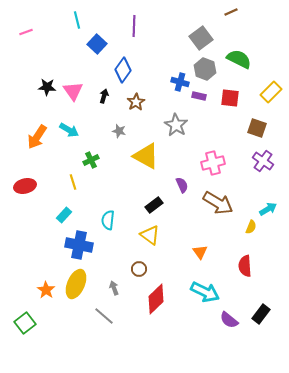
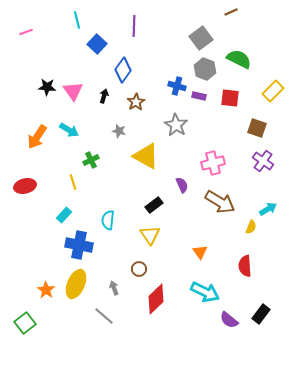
blue cross at (180, 82): moved 3 px left, 4 px down
yellow rectangle at (271, 92): moved 2 px right, 1 px up
brown arrow at (218, 203): moved 2 px right, 1 px up
yellow triangle at (150, 235): rotated 20 degrees clockwise
